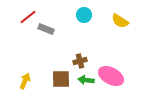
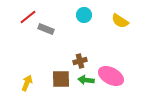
yellow arrow: moved 2 px right, 2 px down
